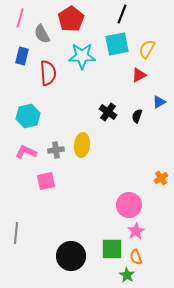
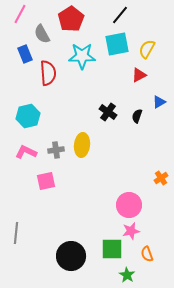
black line: moved 2 px left, 1 px down; rotated 18 degrees clockwise
pink line: moved 4 px up; rotated 12 degrees clockwise
blue rectangle: moved 3 px right, 2 px up; rotated 36 degrees counterclockwise
pink star: moved 5 px left; rotated 18 degrees clockwise
orange semicircle: moved 11 px right, 3 px up
